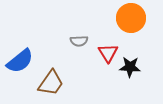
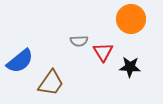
orange circle: moved 1 px down
red triangle: moved 5 px left, 1 px up
